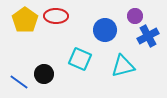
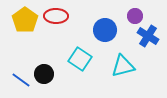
blue cross: rotated 30 degrees counterclockwise
cyan square: rotated 10 degrees clockwise
blue line: moved 2 px right, 2 px up
